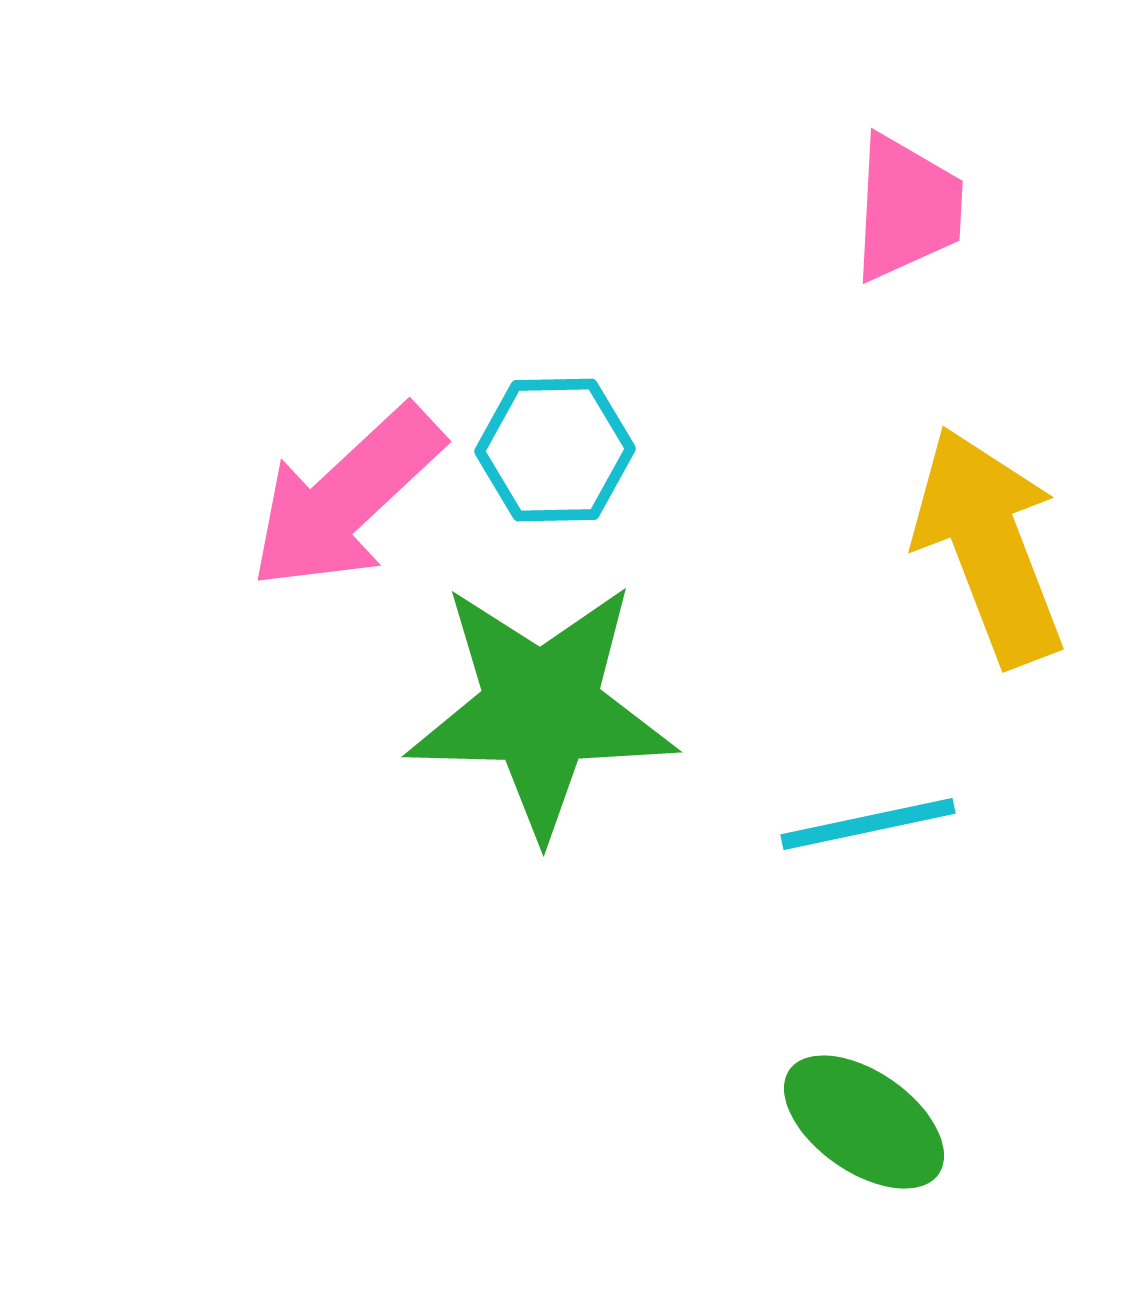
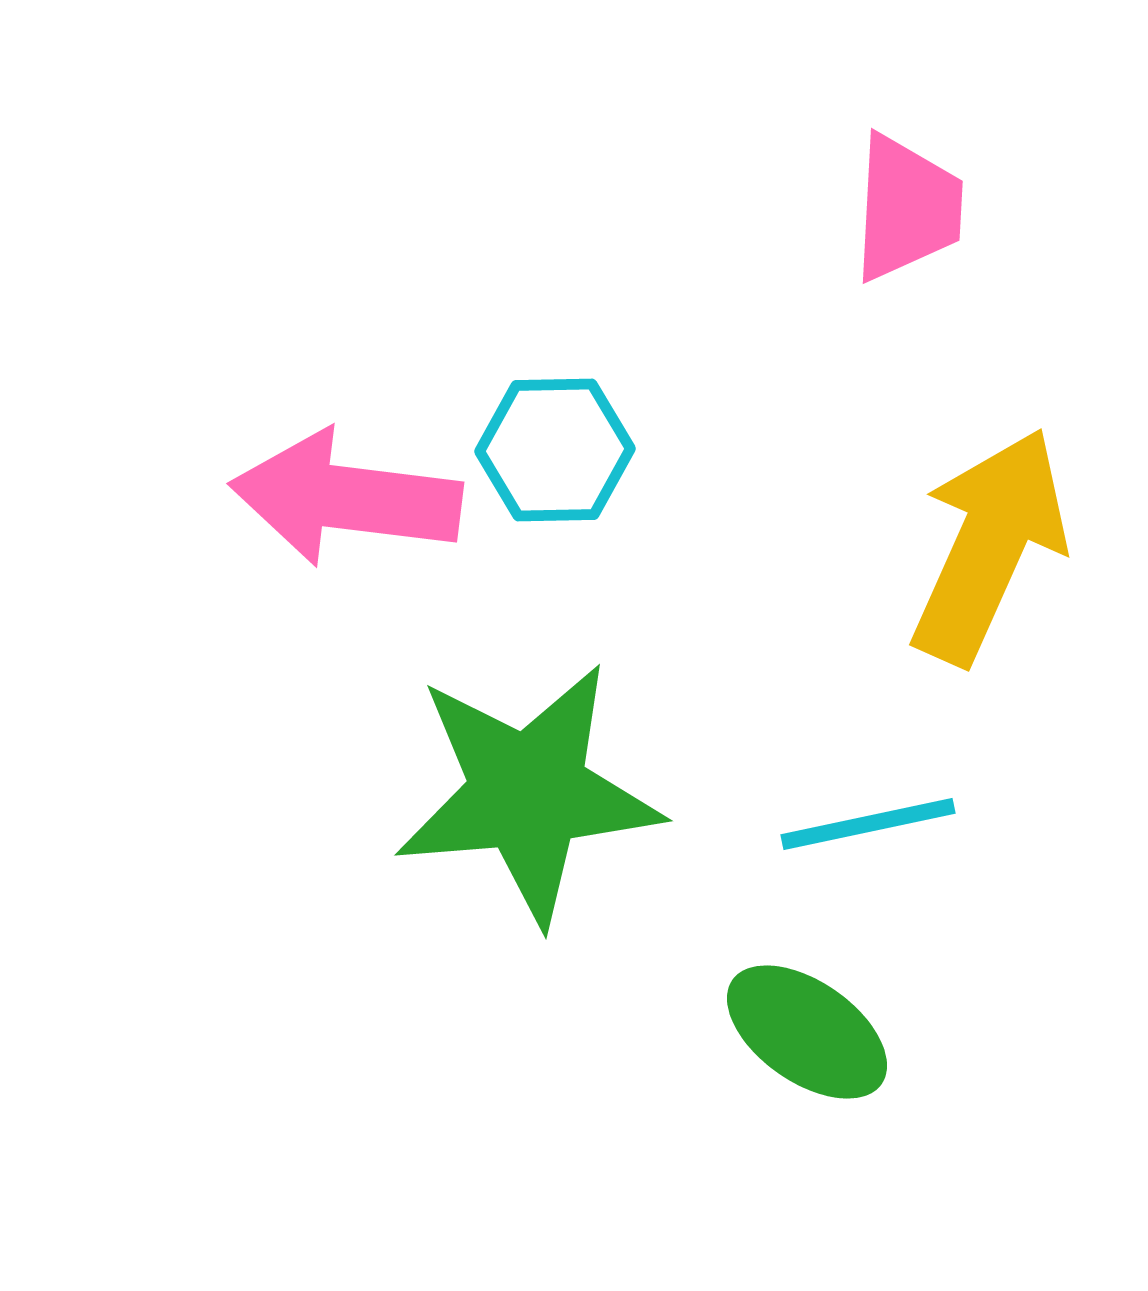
pink arrow: rotated 50 degrees clockwise
yellow arrow: rotated 45 degrees clockwise
green star: moved 13 px left, 84 px down; rotated 6 degrees counterclockwise
green ellipse: moved 57 px left, 90 px up
